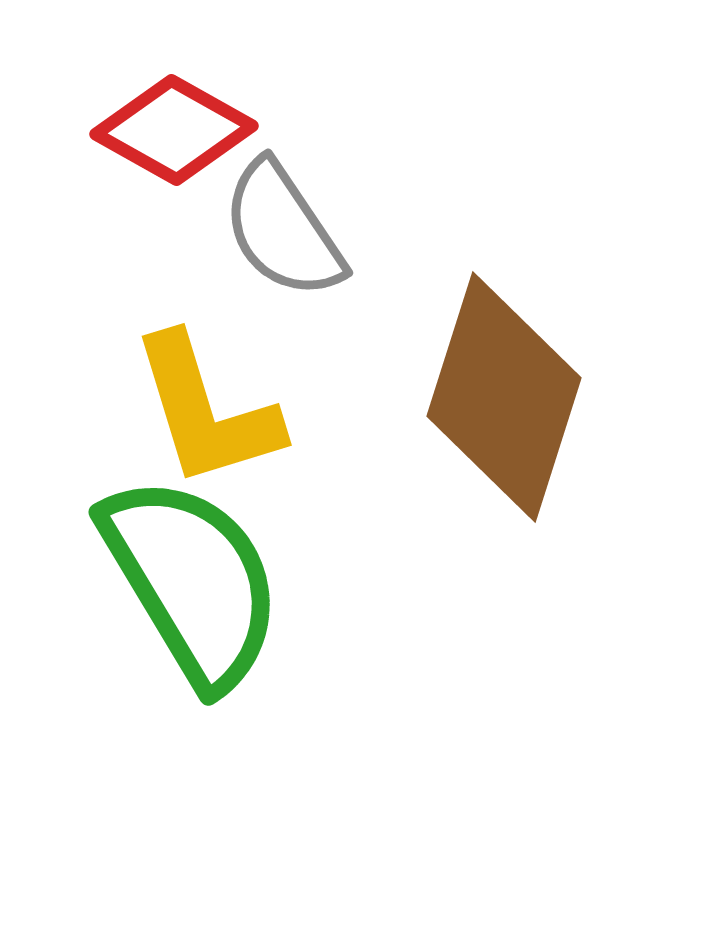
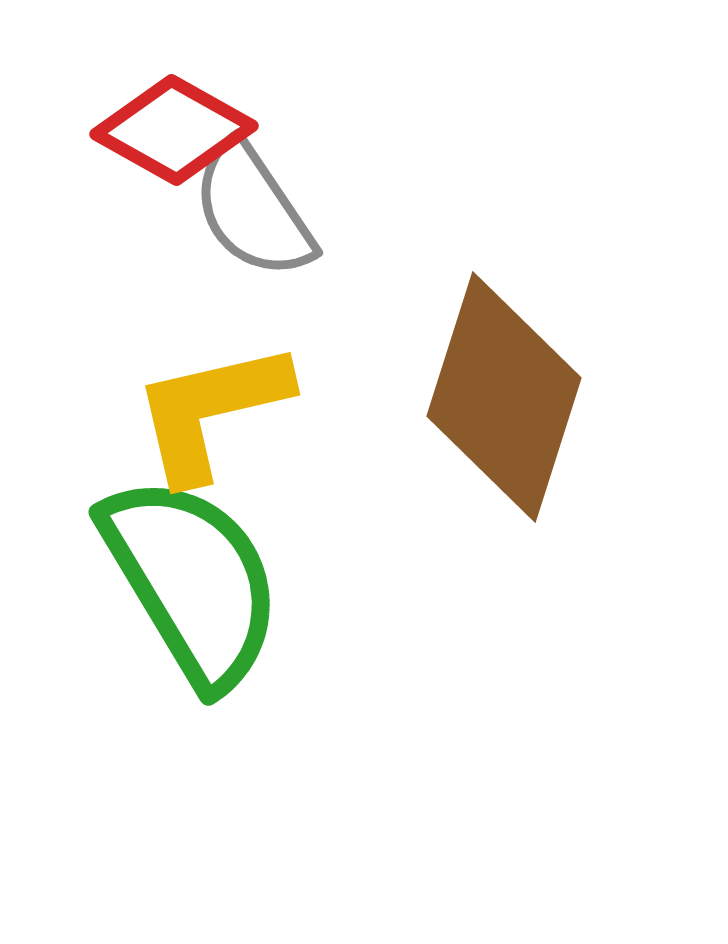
gray semicircle: moved 30 px left, 20 px up
yellow L-shape: moved 5 px right; rotated 94 degrees clockwise
